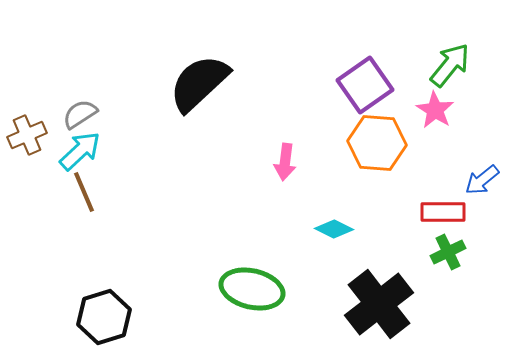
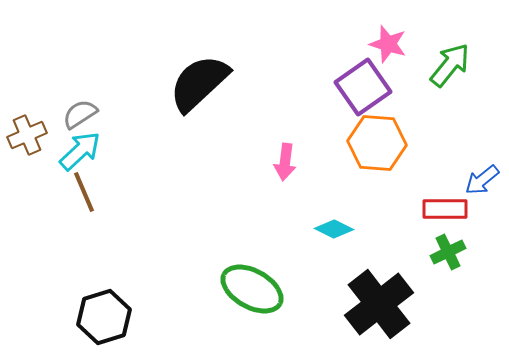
purple square: moved 2 px left, 2 px down
pink star: moved 47 px left, 66 px up; rotated 15 degrees counterclockwise
red rectangle: moved 2 px right, 3 px up
green ellipse: rotated 16 degrees clockwise
